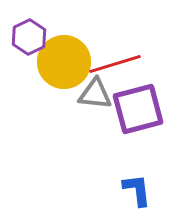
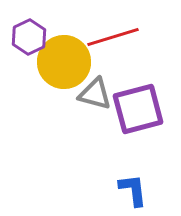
red line: moved 2 px left, 27 px up
gray triangle: rotated 9 degrees clockwise
blue L-shape: moved 4 px left
